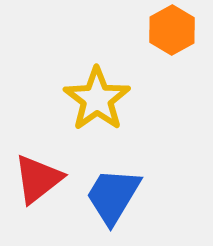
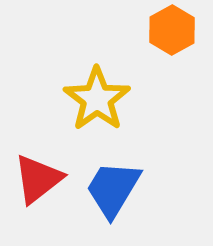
blue trapezoid: moved 7 px up
